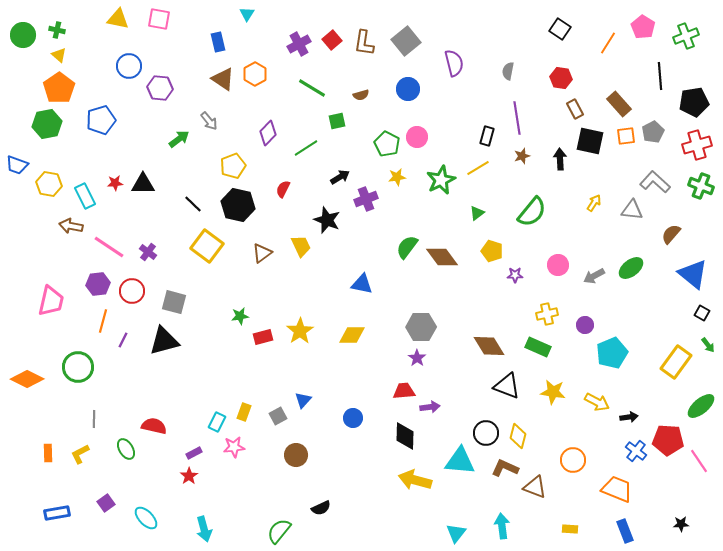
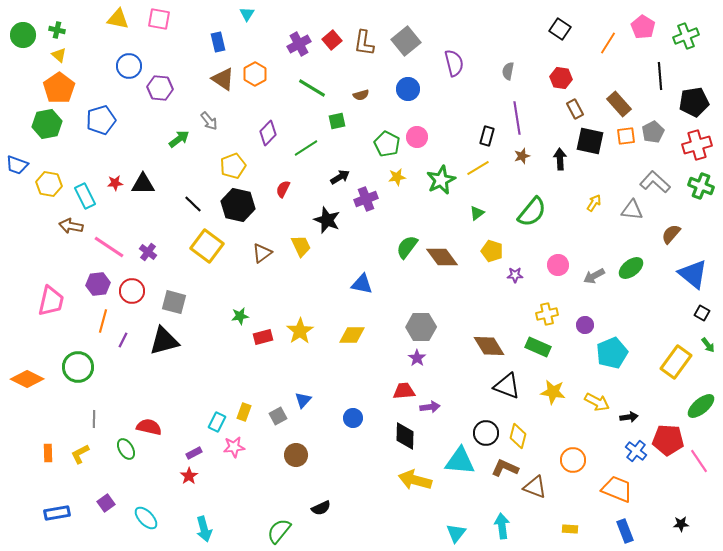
red semicircle at (154, 426): moved 5 px left, 1 px down
